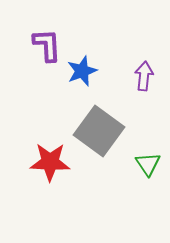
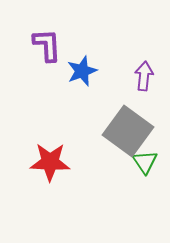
gray square: moved 29 px right
green triangle: moved 3 px left, 2 px up
